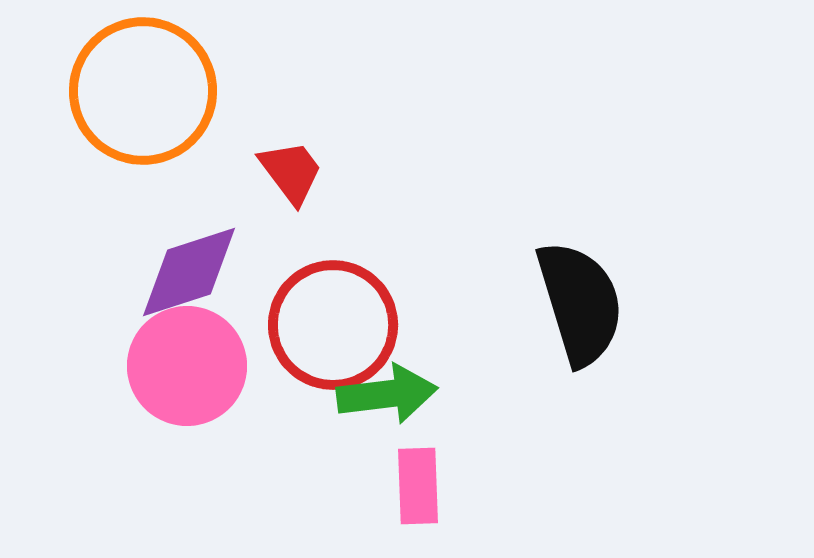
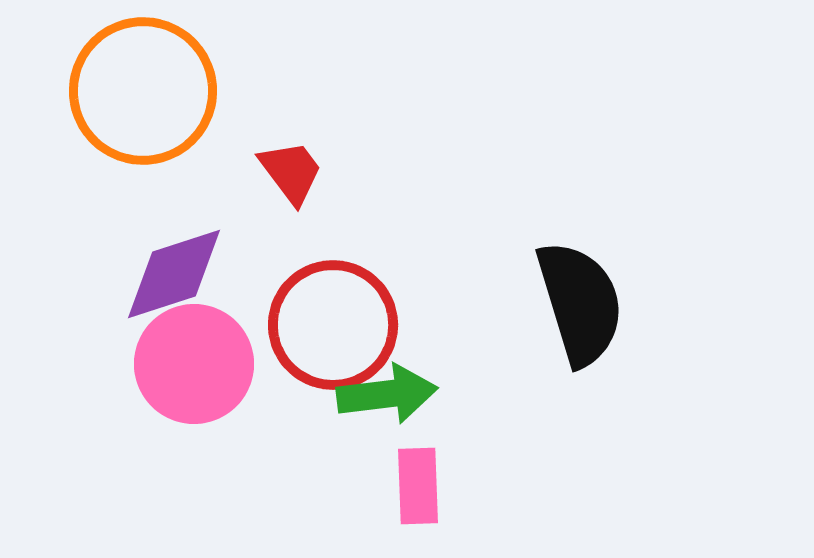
purple diamond: moved 15 px left, 2 px down
pink circle: moved 7 px right, 2 px up
